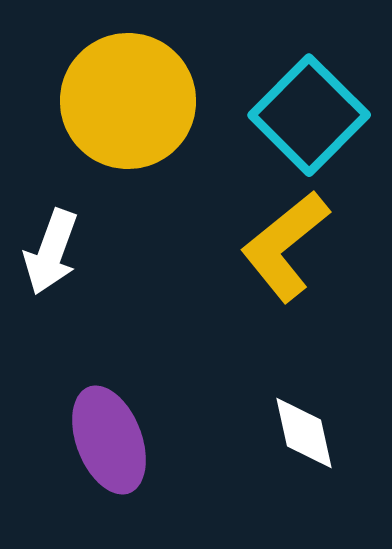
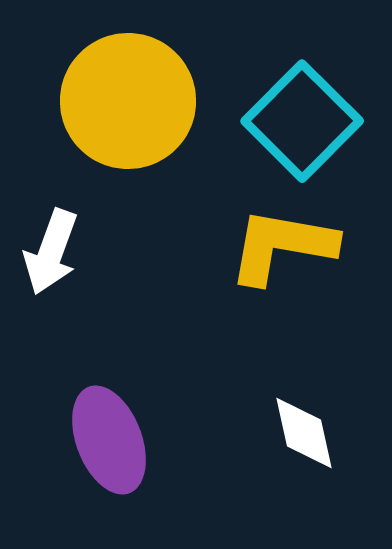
cyan square: moved 7 px left, 6 px down
yellow L-shape: moved 3 px left; rotated 49 degrees clockwise
